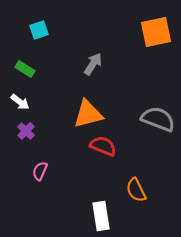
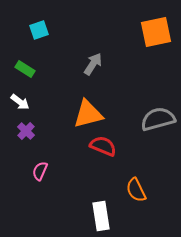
gray semicircle: rotated 36 degrees counterclockwise
